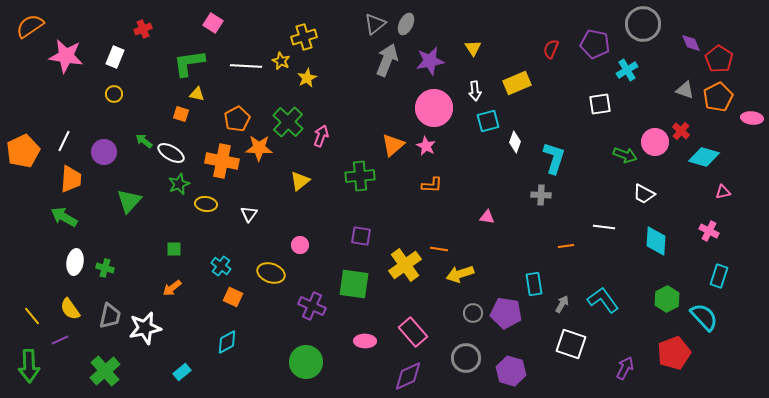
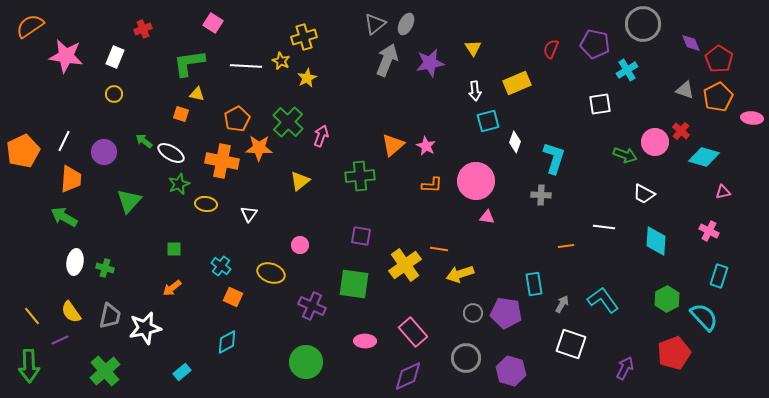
purple star at (430, 61): moved 2 px down
pink circle at (434, 108): moved 42 px right, 73 px down
yellow semicircle at (70, 309): moved 1 px right, 3 px down
